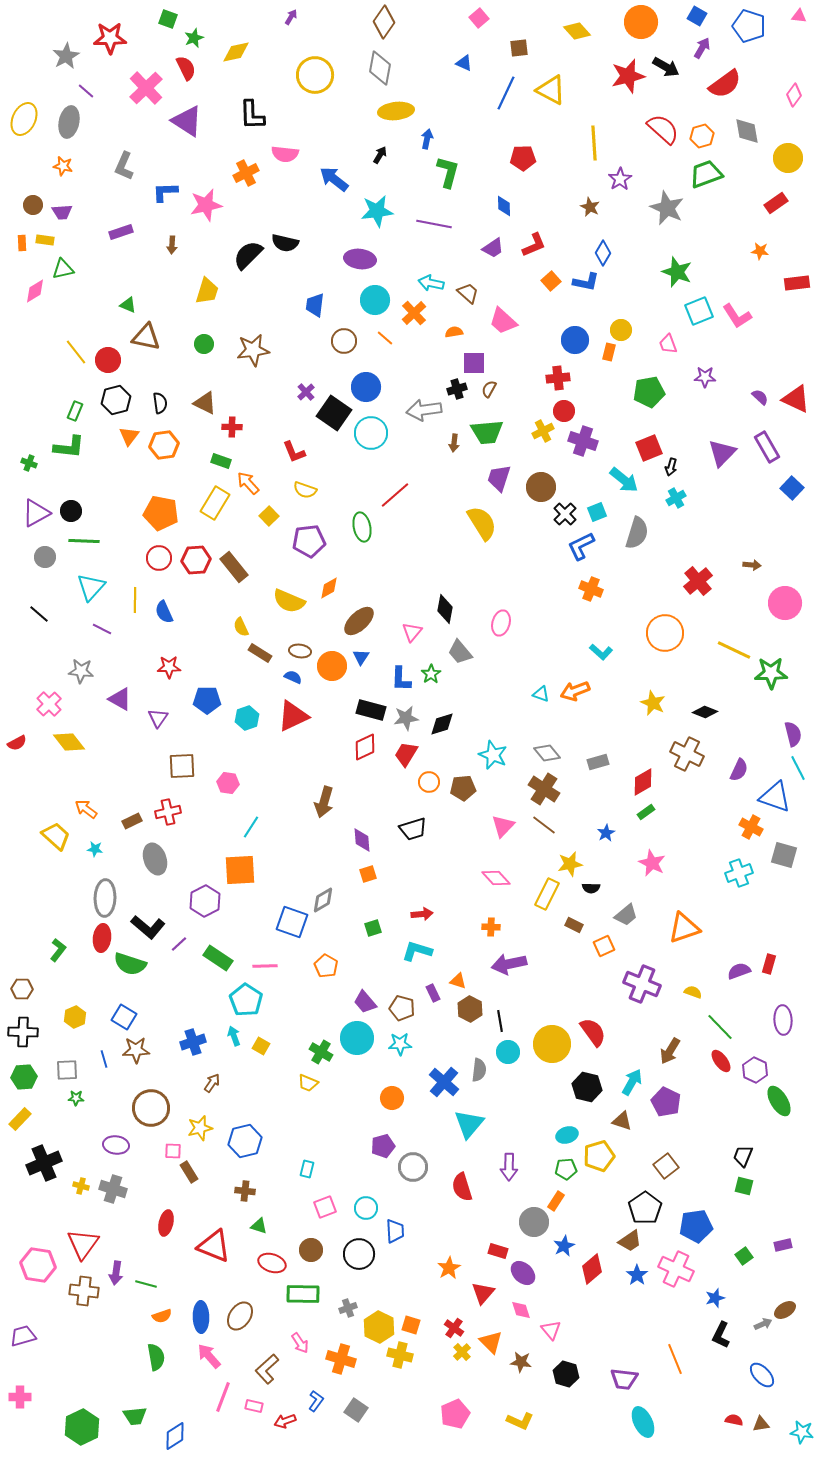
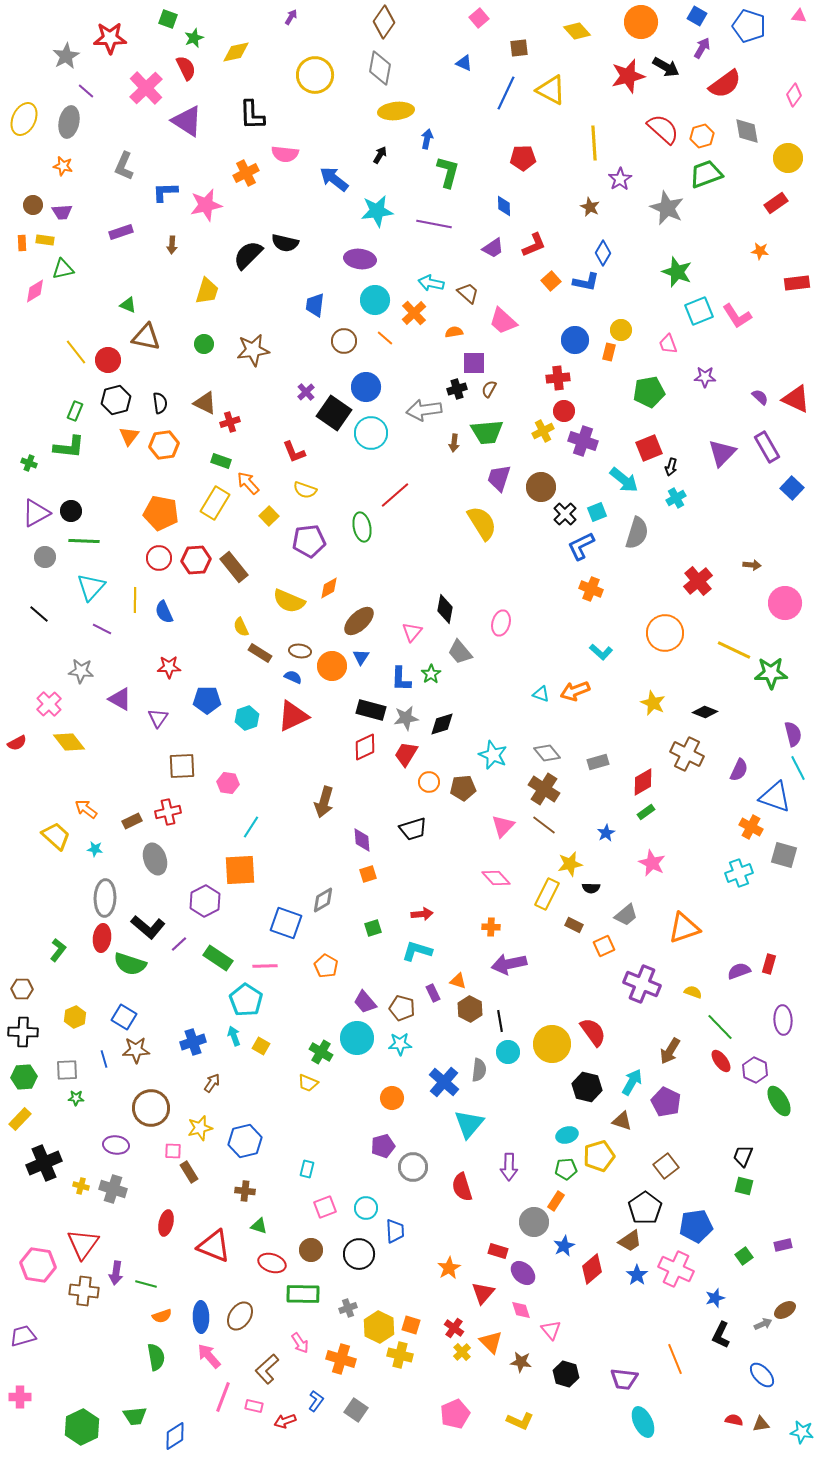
red cross at (232, 427): moved 2 px left, 5 px up; rotated 18 degrees counterclockwise
blue square at (292, 922): moved 6 px left, 1 px down
